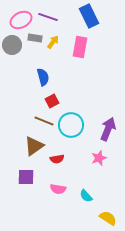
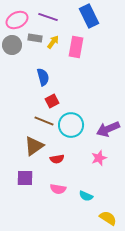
pink ellipse: moved 4 px left
pink rectangle: moved 4 px left
purple arrow: rotated 135 degrees counterclockwise
purple square: moved 1 px left, 1 px down
cyan semicircle: rotated 24 degrees counterclockwise
